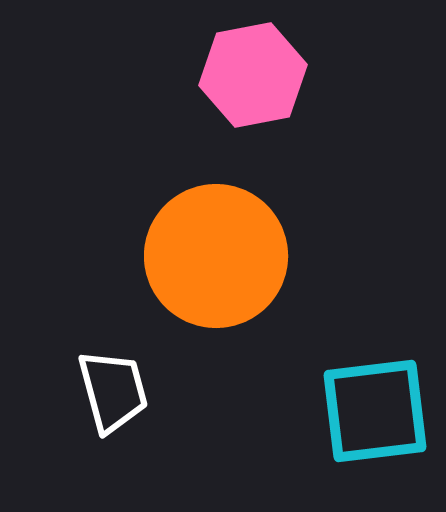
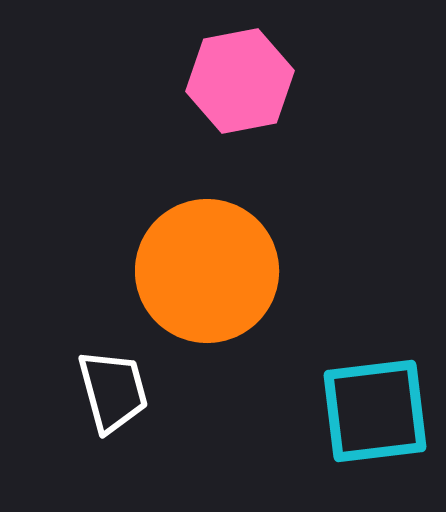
pink hexagon: moved 13 px left, 6 px down
orange circle: moved 9 px left, 15 px down
